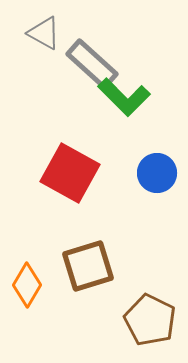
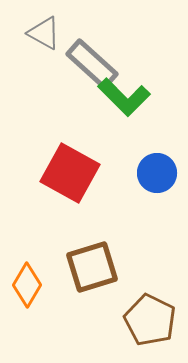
brown square: moved 4 px right, 1 px down
